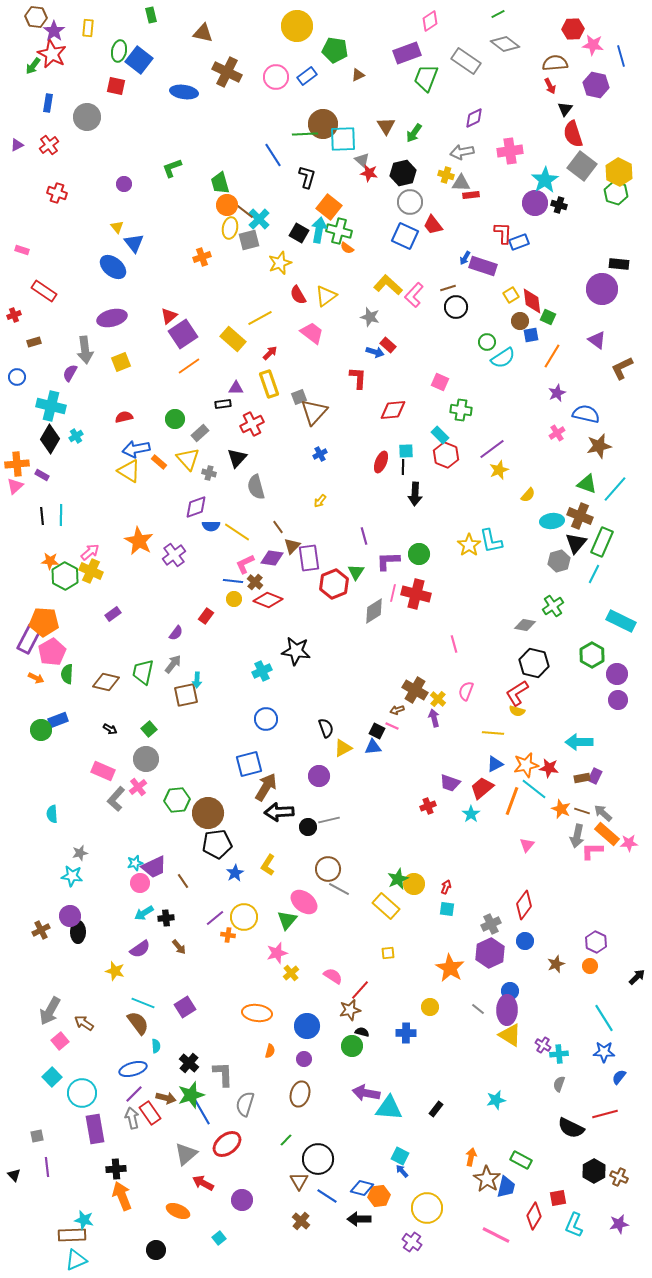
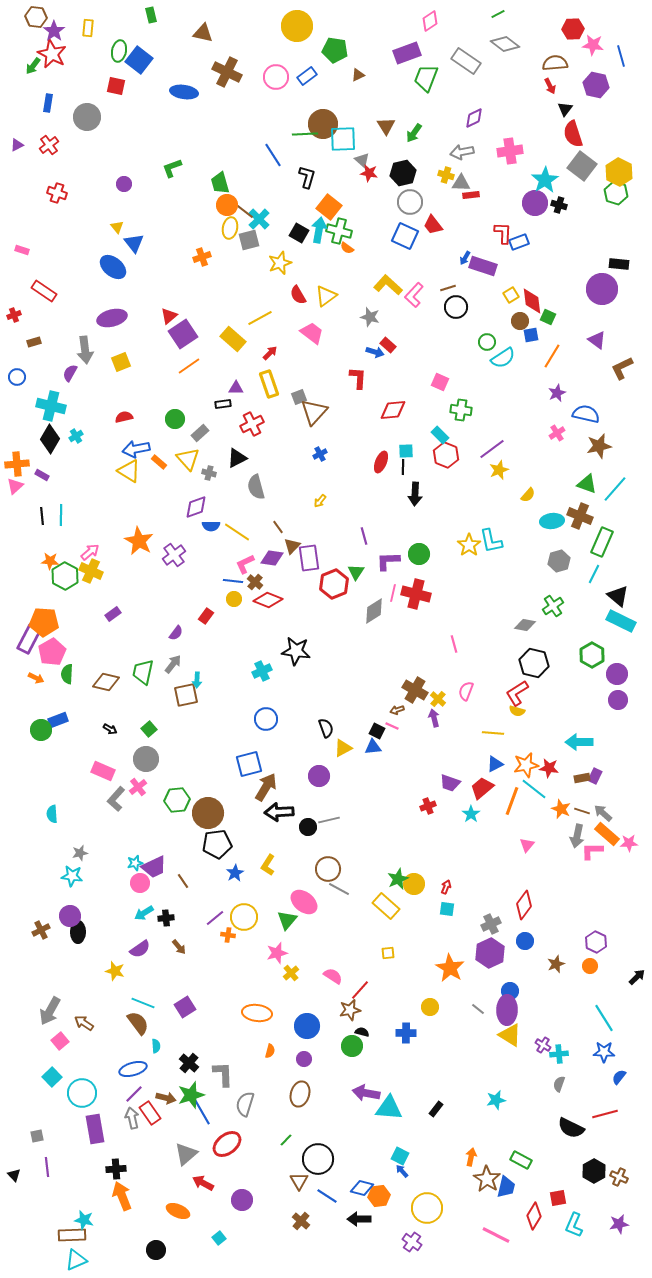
black triangle at (237, 458): rotated 20 degrees clockwise
black triangle at (576, 543): moved 42 px right, 53 px down; rotated 30 degrees counterclockwise
